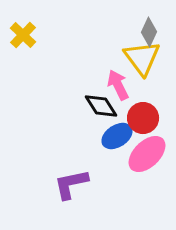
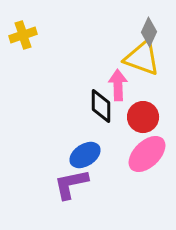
yellow cross: rotated 28 degrees clockwise
yellow triangle: rotated 33 degrees counterclockwise
pink arrow: rotated 24 degrees clockwise
black diamond: rotated 32 degrees clockwise
red circle: moved 1 px up
blue ellipse: moved 32 px left, 19 px down
